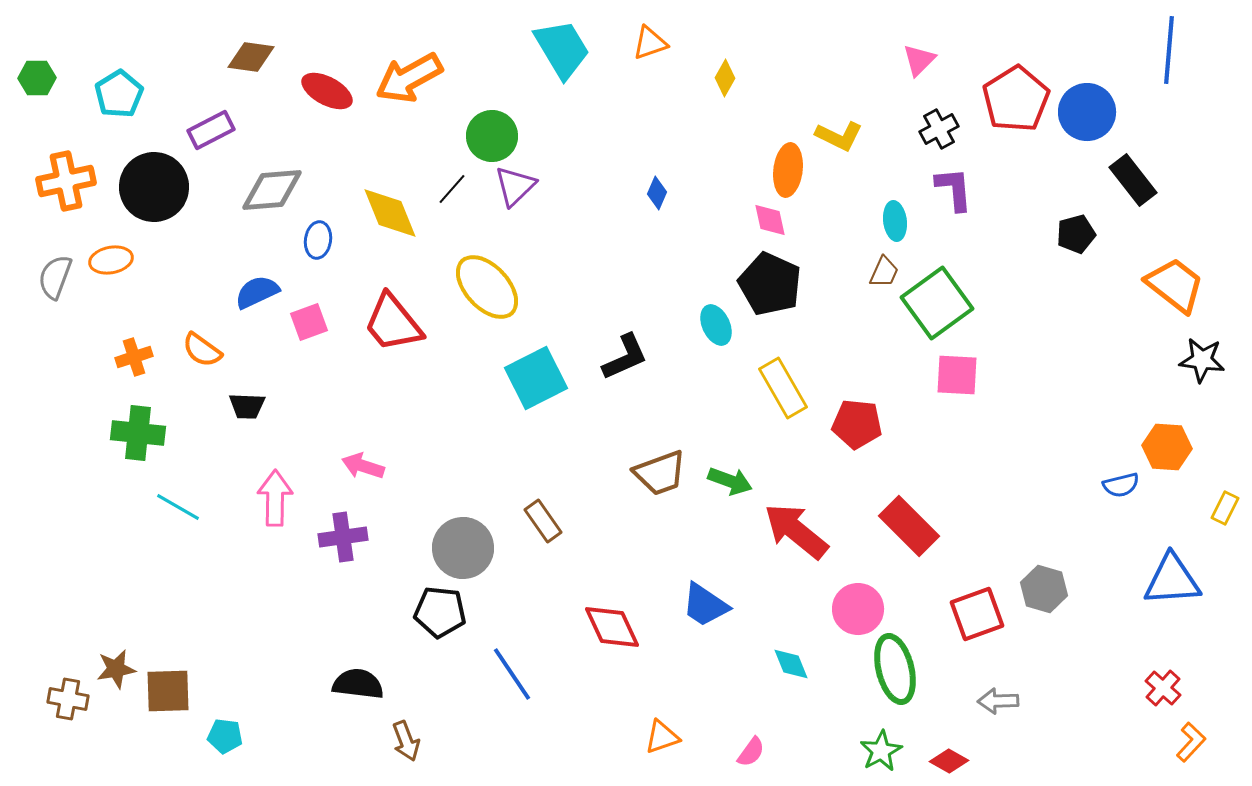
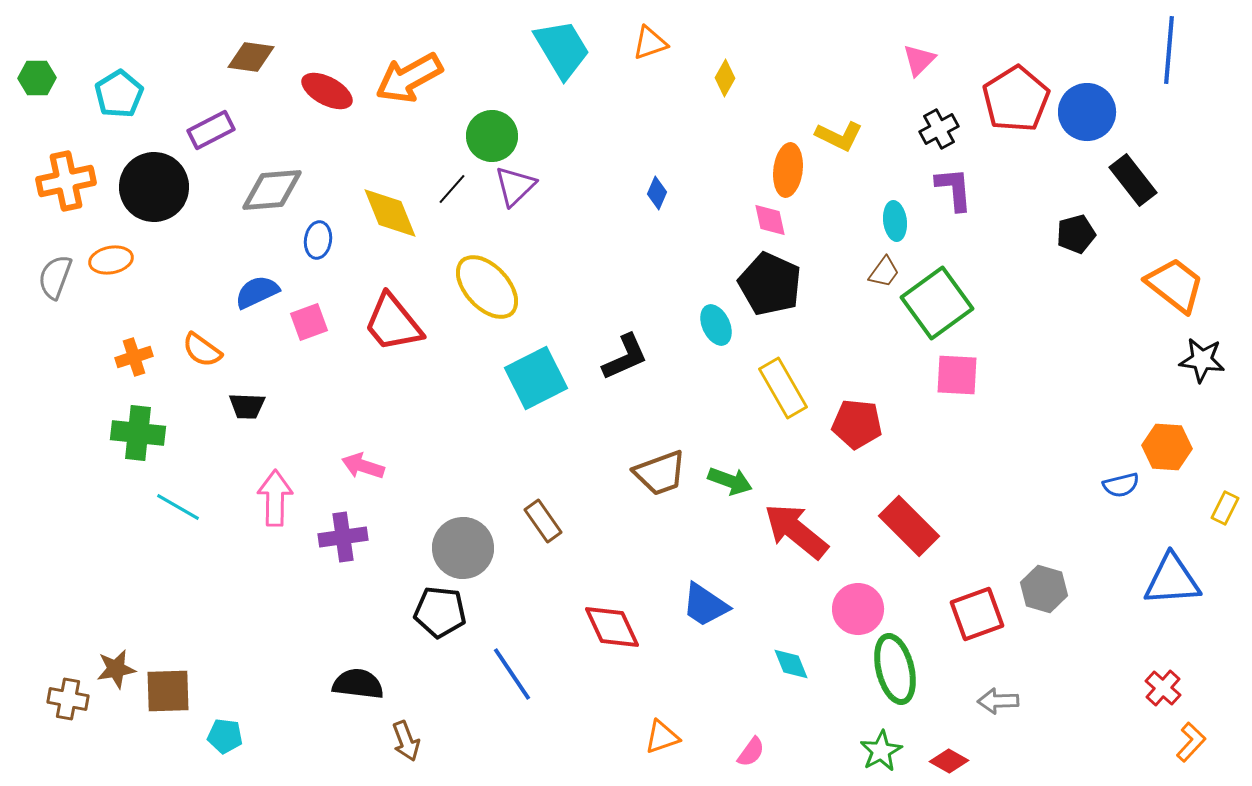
brown trapezoid at (884, 272): rotated 12 degrees clockwise
